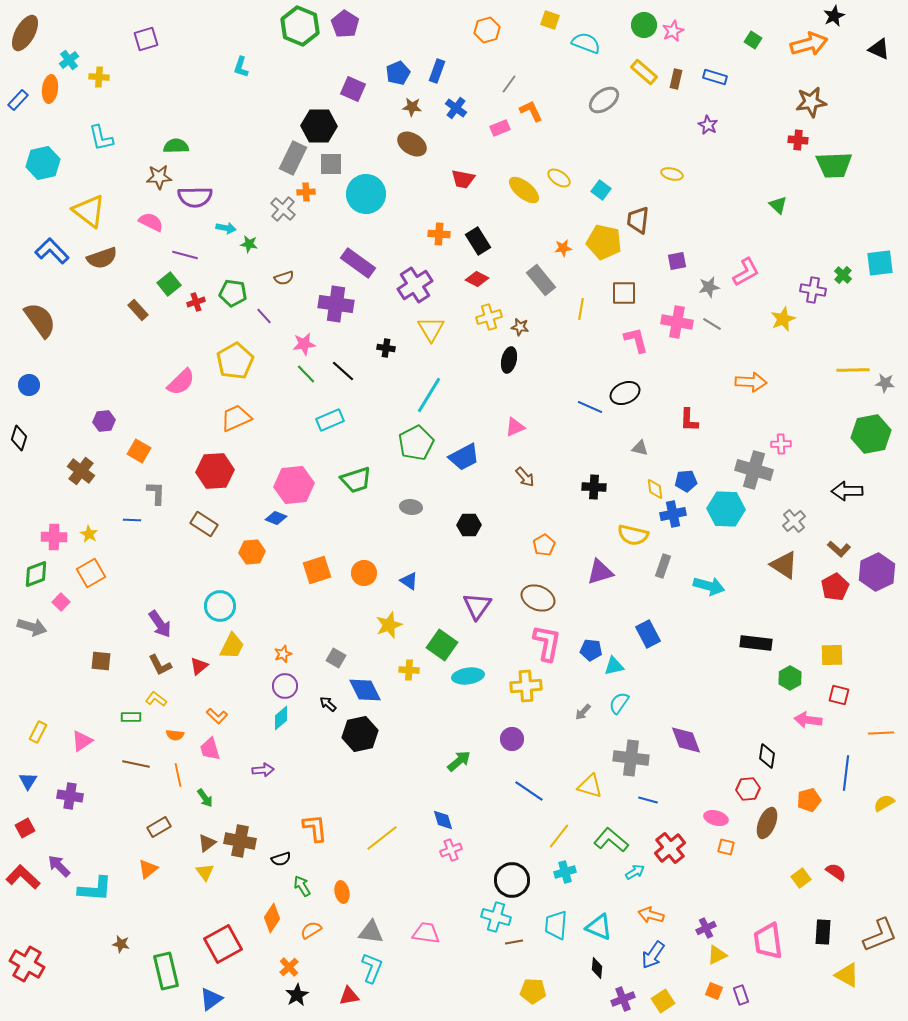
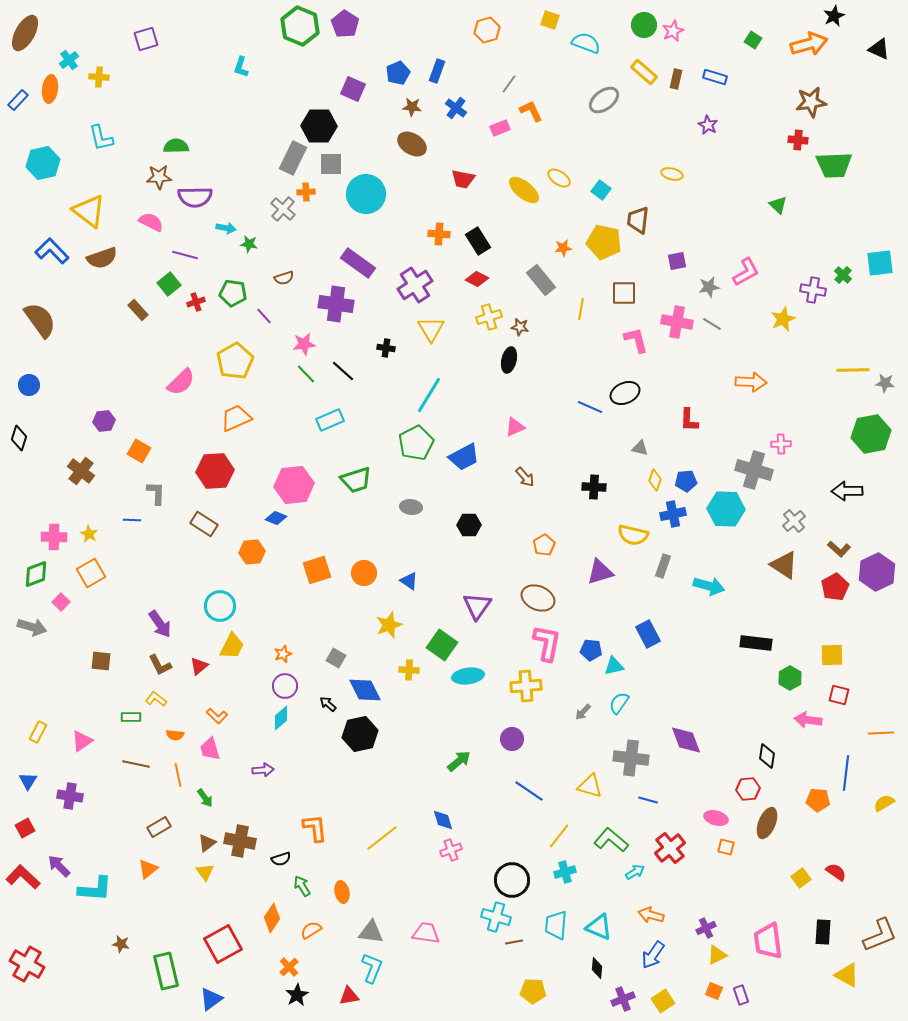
yellow diamond at (655, 489): moved 9 px up; rotated 25 degrees clockwise
orange pentagon at (809, 800): moved 9 px right; rotated 20 degrees clockwise
